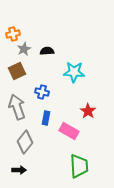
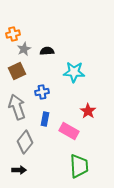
blue cross: rotated 24 degrees counterclockwise
blue rectangle: moved 1 px left, 1 px down
